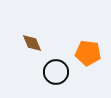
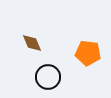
black circle: moved 8 px left, 5 px down
